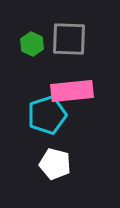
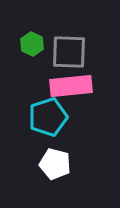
gray square: moved 13 px down
pink rectangle: moved 1 px left, 5 px up
cyan pentagon: moved 1 px right, 2 px down
